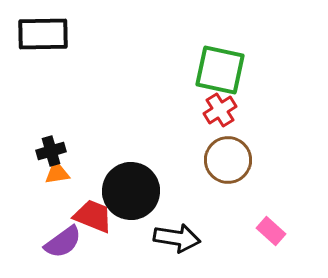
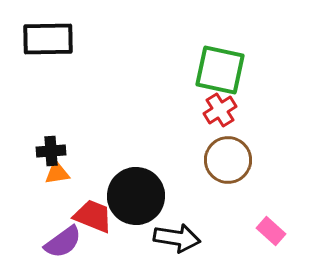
black rectangle: moved 5 px right, 5 px down
black cross: rotated 12 degrees clockwise
black circle: moved 5 px right, 5 px down
